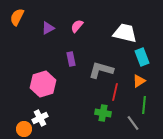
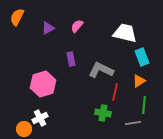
gray L-shape: rotated 10 degrees clockwise
gray line: rotated 63 degrees counterclockwise
